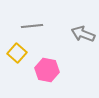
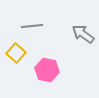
gray arrow: rotated 15 degrees clockwise
yellow square: moved 1 px left
